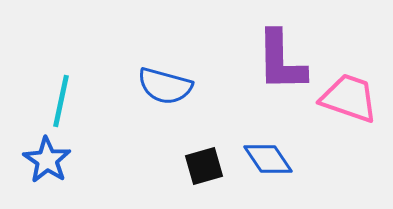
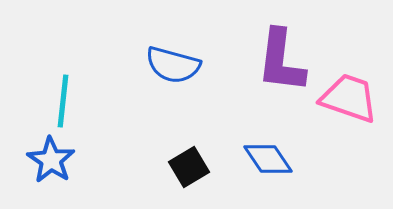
purple L-shape: rotated 8 degrees clockwise
blue semicircle: moved 8 px right, 21 px up
cyan line: moved 2 px right; rotated 6 degrees counterclockwise
blue star: moved 4 px right
black square: moved 15 px left, 1 px down; rotated 15 degrees counterclockwise
